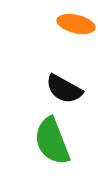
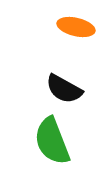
orange ellipse: moved 3 px down
